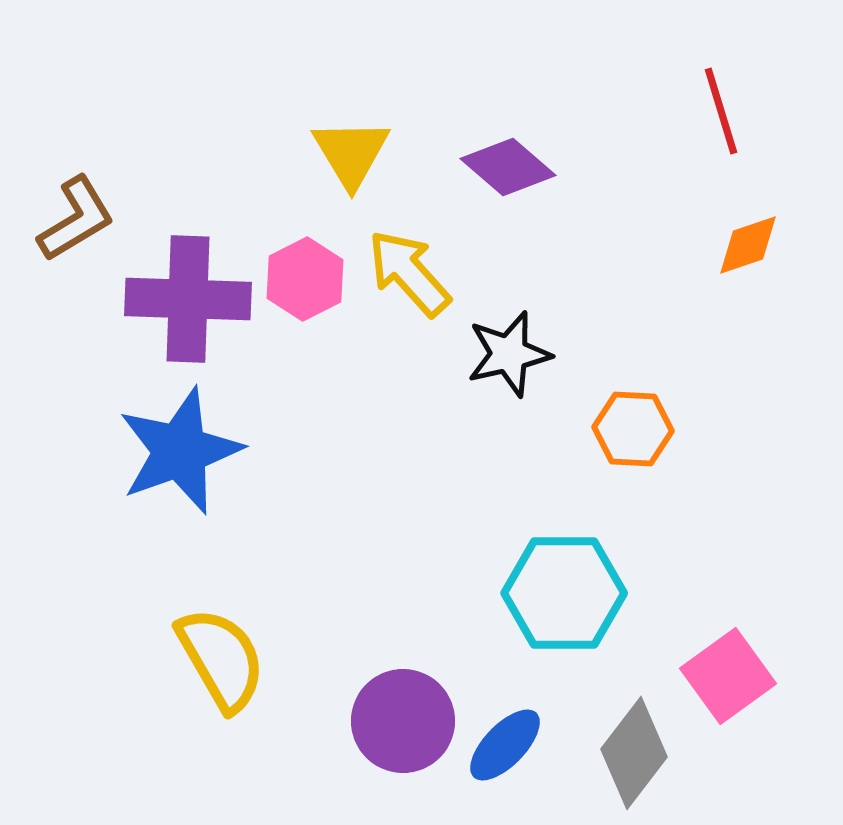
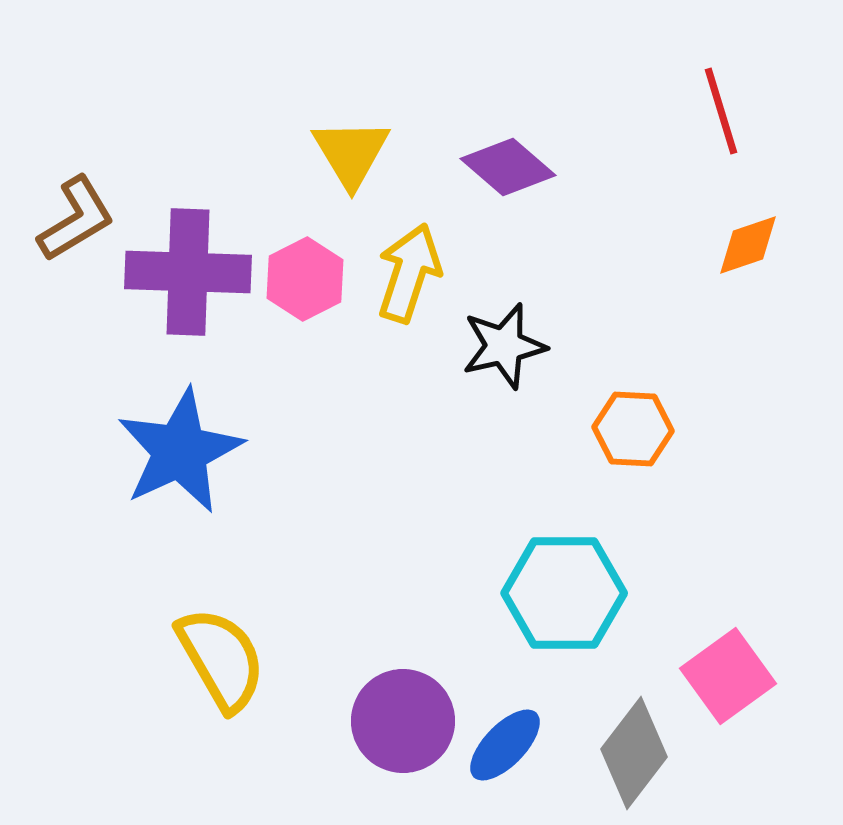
yellow arrow: rotated 60 degrees clockwise
purple cross: moved 27 px up
black star: moved 5 px left, 8 px up
blue star: rotated 5 degrees counterclockwise
